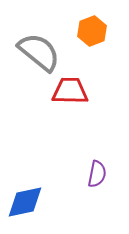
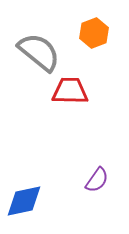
orange hexagon: moved 2 px right, 2 px down
purple semicircle: moved 6 px down; rotated 24 degrees clockwise
blue diamond: moved 1 px left, 1 px up
